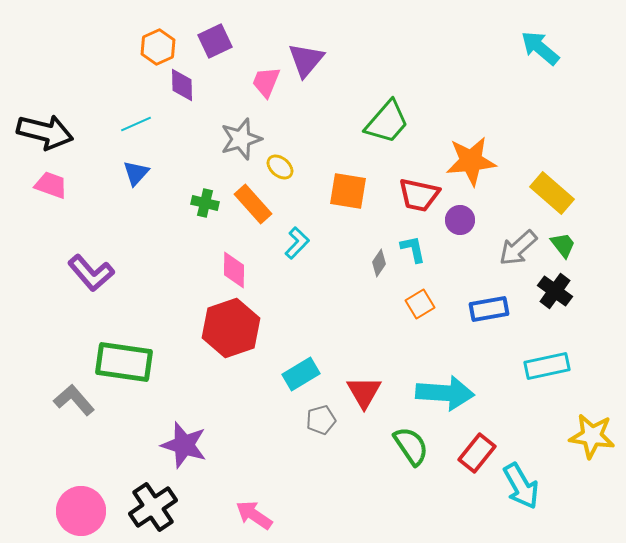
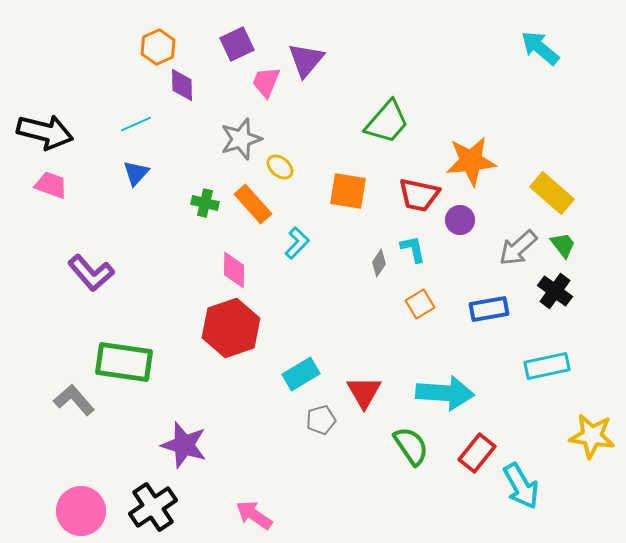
purple square at (215, 41): moved 22 px right, 3 px down
